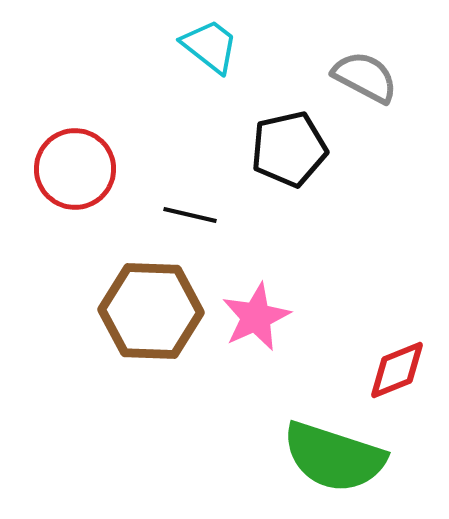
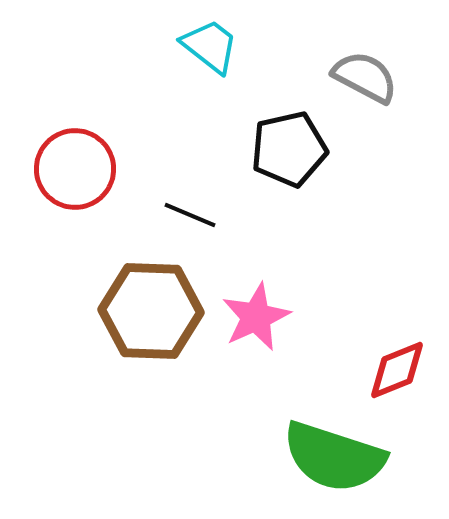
black line: rotated 10 degrees clockwise
